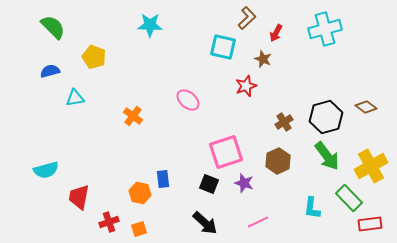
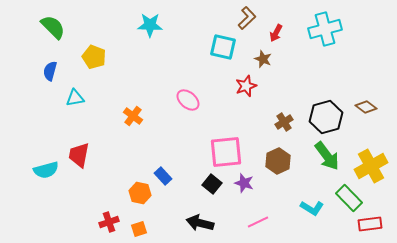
blue semicircle: rotated 60 degrees counterclockwise
pink square: rotated 12 degrees clockwise
blue rectangle: moved 3 px up; rotated 36 degrees counterclockwise
black square: moved 3 px right; rotated 18 degrees clockwise
red trapezoid: moved 42 px up
cyan L-shape: rotated 65 degrees counterclockwise
black arrow: moved 5 px left; rotated 152 degrees clockwise
